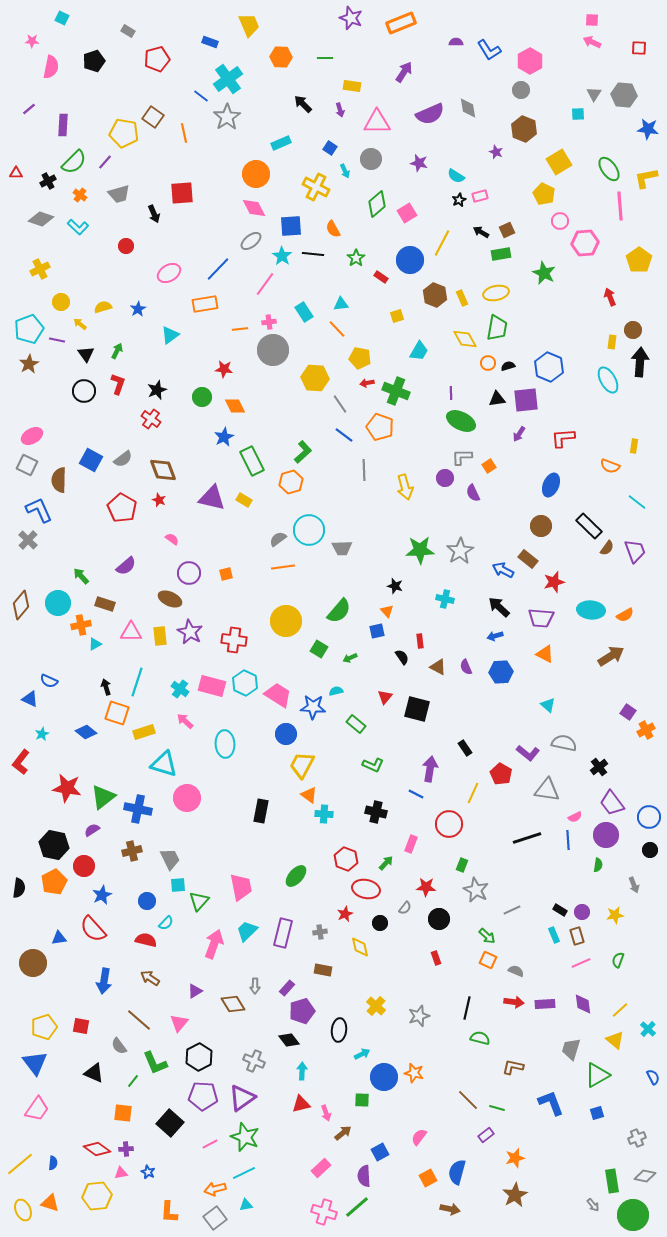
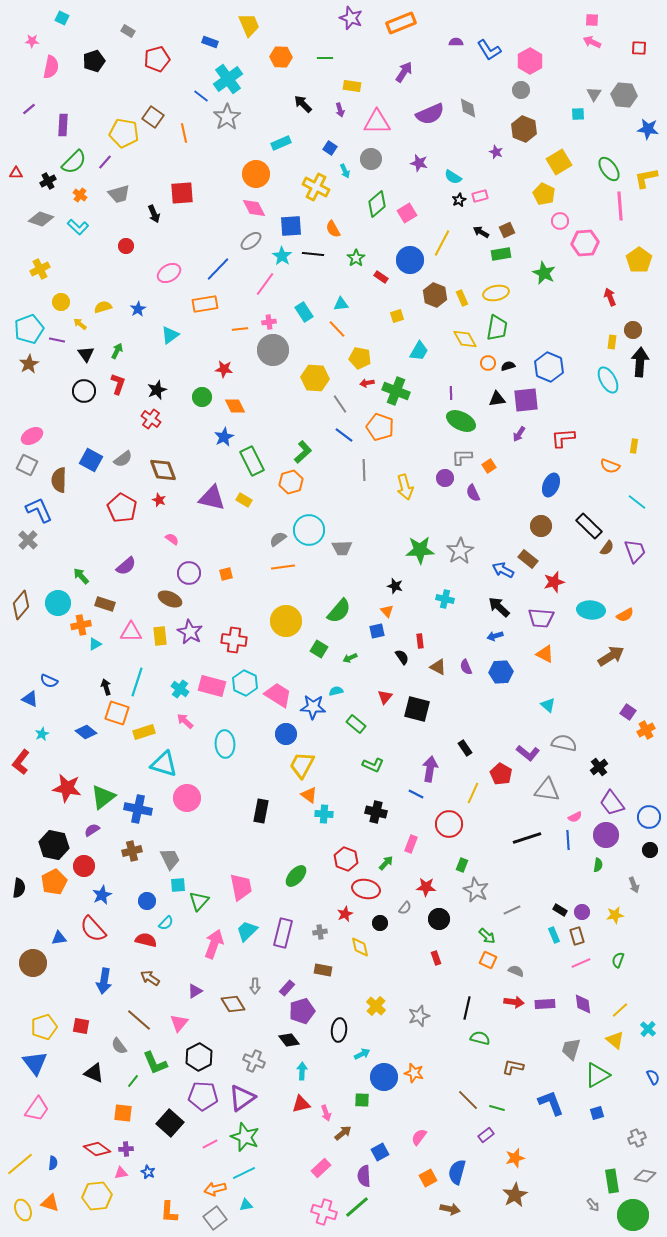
cyan semicircle at (456, 176): moved 3 px left, 1 px down
